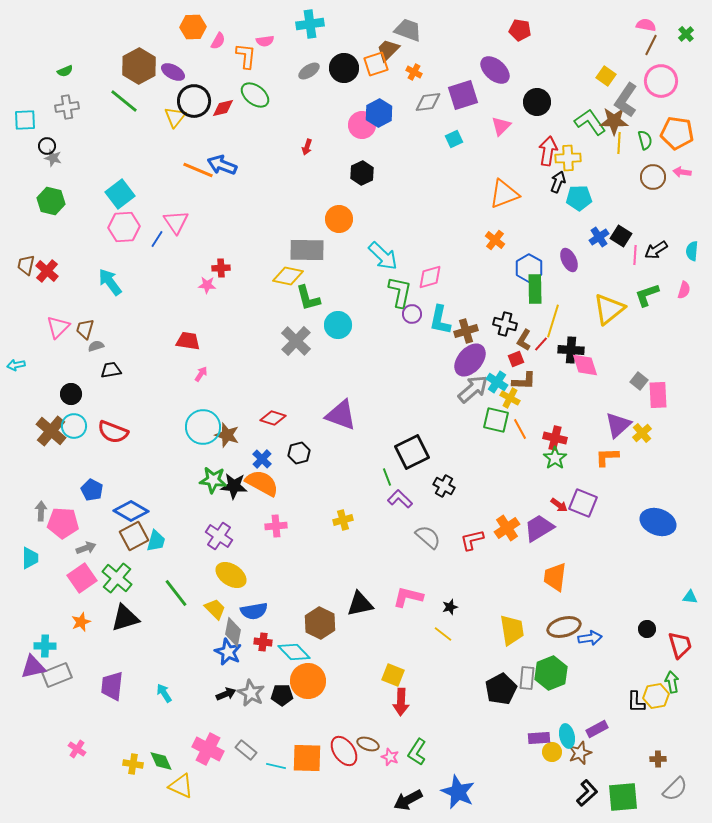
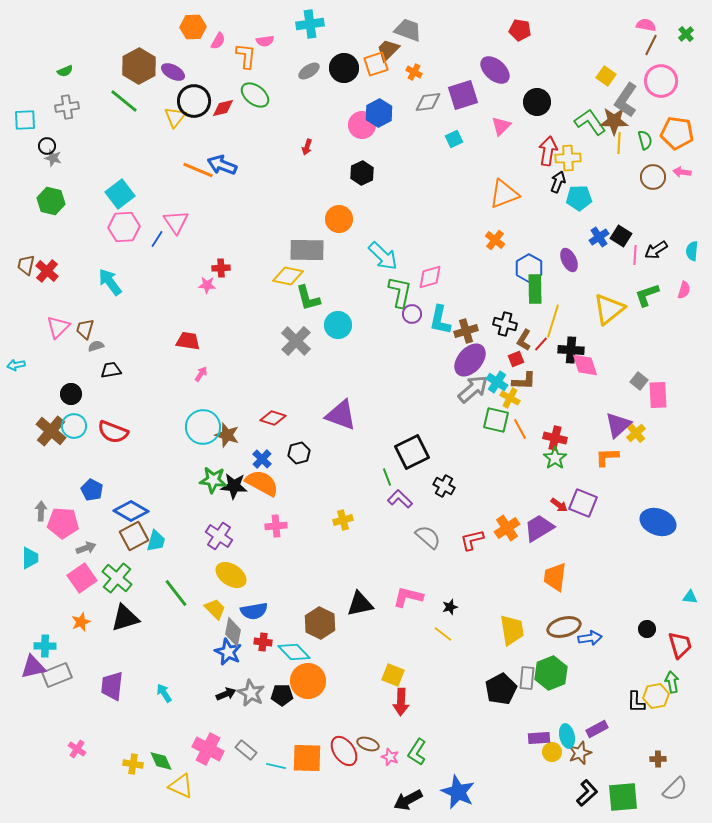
yellow cross at (642, 433): moved 6 px left
